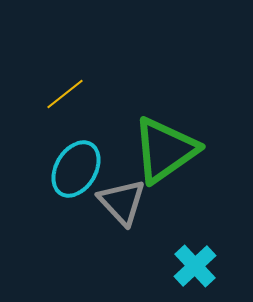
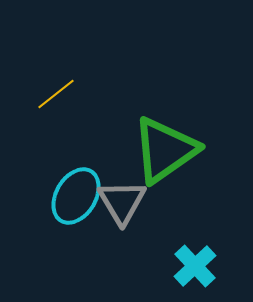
yellow line: moved 9 px left
cyan ellipse: moved 27 px down
gray triangle: rotated 12 degrees clockwise
